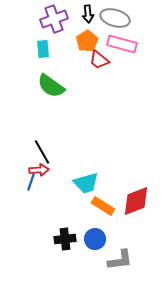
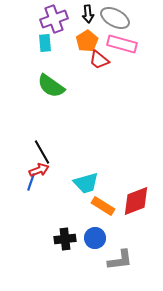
gray ellipse: rotated 12 degrees clockwise
cyan rectangle: moved 2 px right, 6 px up
red arrow: rotated 18 degrees counterclockwise
blue circle: moved 1 px up
